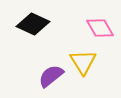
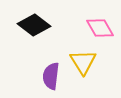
black diamond: moved 1 px right, 1 px down; rotated 12 degrees clockwise
purple semicircle: rotated 44 degrees counterclockwise
